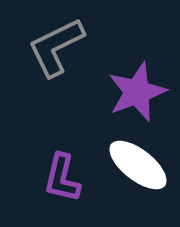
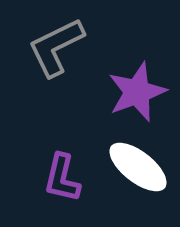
white ellipse: moved 2 px down
